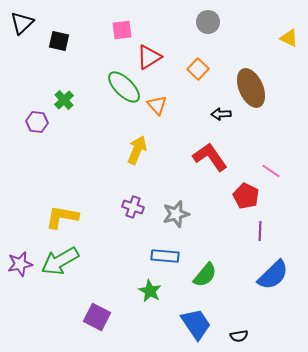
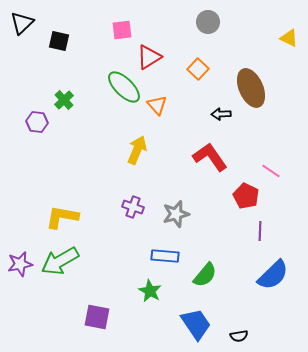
purple square: rotated 16 degrees counterclockwise
